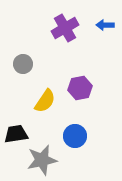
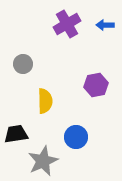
purple cross: moved 2 px right, 4 px up
purple hexagon: moved 16 px right, 3 px up
yellow semicircle: rotated 35 degrees counterclockwise
blue circle: moved 1 px right, 1 px down
gray star: moved 1 px right, 1 px down; rotated 12 degrees counterclockwise
